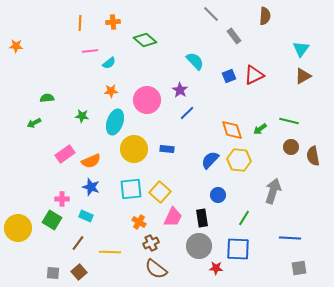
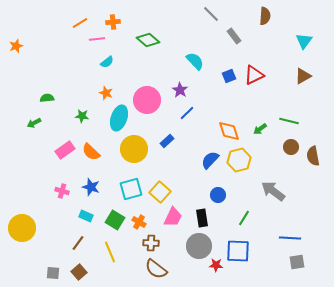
orange line at (80, 23): rotated 56 degrees clockwise
green diamond at (145, 40): moved 3 px right
orange star at (16, 46): rotated 24 degrees counterclockwise
cyan triangle at (301, 49): moved 3 px right, 8 px up
pink line at (90, 51): moved 7 px right, 12 px up
cyan semicircle at (109, 63): moved 2 px left, 1 px up
orange star at (111, 91): moved 5 px left, 2 px down; rotated 24 degrees clockwise
cyan ellipse at (115, 122): moved 4 px right, 4 px up
orange diamond at (232, 130): moved 3 px left, 1 px down
blue rectangle at (167, 149): moved 8 px up; rotated 48 degrees counterclockwise
pink rectangle at (65, 154): moved 4 px up
yellow hexagon at (239, 160): rotated 20 degrees counterclockwise
orange semicircle at (91, 161): moved 9 px up; rotated 66 degrees clockwise
cyan square at (131, 189): rotated 10 degrees counterclockwise
gray arrow at (273, 191): rotated 70 degrees counterclockwise
pink cross at (62, 199): moved 8 px up; rotated 16 degrees clockwise
green square at (52, 220): moved 63 px right
yellow circle at (18, 228): moved 4 px right
brown cross at (151, 243): rotated 28 degrees clockwise
blue square at (238, 249): moved 2 px down
yellow line at (110, 252): rotated 65 degrees clockwise
red star at (216, 268): moved 3 px up
gray square at (299, 268): moved 2 px left, 6 px up
